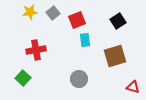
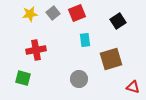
yellow star: moved 2 px down
red square: moved 7 px up
brown square: moved 4 px left, 3 px down
green square: rotated 28 degrees counterclockwise
